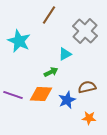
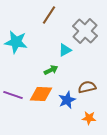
cyan star: moved 3 px left, 1 px down; rotated 15 degrees counterclockwise
cyan triangle: moved 4 px up
green arrow: moved 2 px up
